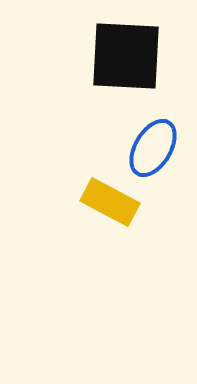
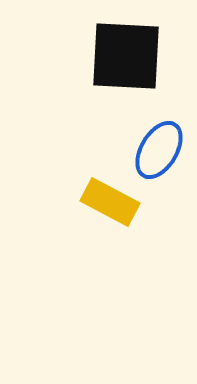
blue ellipse: moved 6 px right, 2 px down
